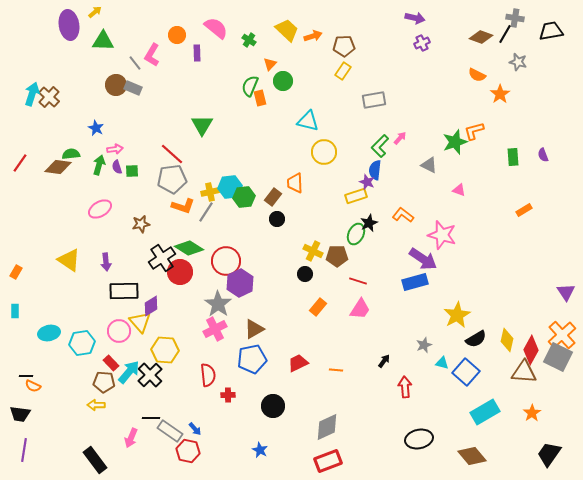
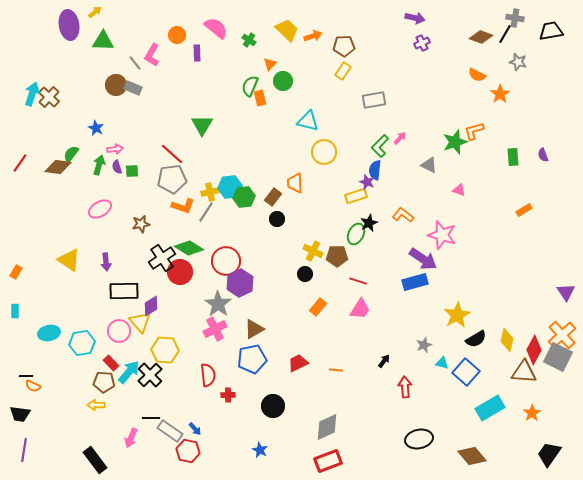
green semicircle at (71, 154): rotated 48 degrees counterclockwise
red diamond at (531, 350): moved 3 px right
cyan rectangle at (485, 412): moved 5 px right, 4 px up
